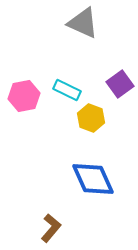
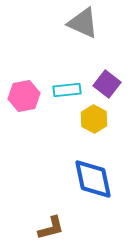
purple square: moved 13 px left; rotated 16 degrees counterclockwise
cyan rectangle: rotated 32 degrees counterclockwise
yellow hexagon: moved 3 px right, 1 px down; rotated 8 degrees clockwise
blue diamond: rotated 12 degrees clockwise
brown L-shape: rotated 36 degrees clockwise
